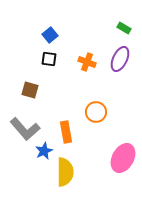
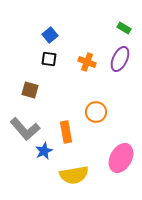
pink ellipse: moved 2 px left
yellow semicircle: moved 9 px right, 3 px down; rotated 80 degrees clockwise
